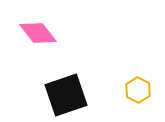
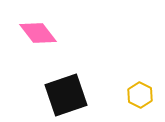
yellow hexagon: moved 2 px right, 5 px down
